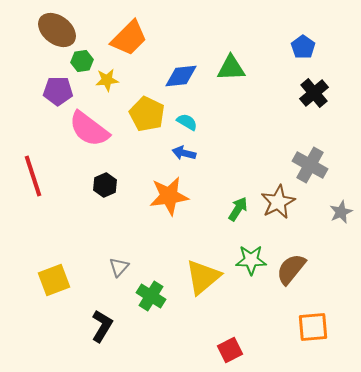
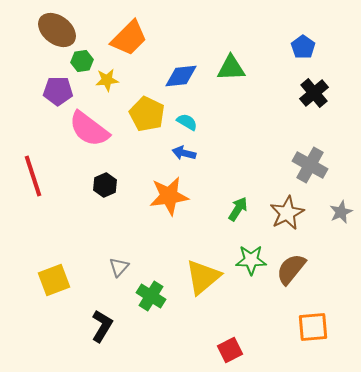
brown star: moved 9 px right, 11 px down
